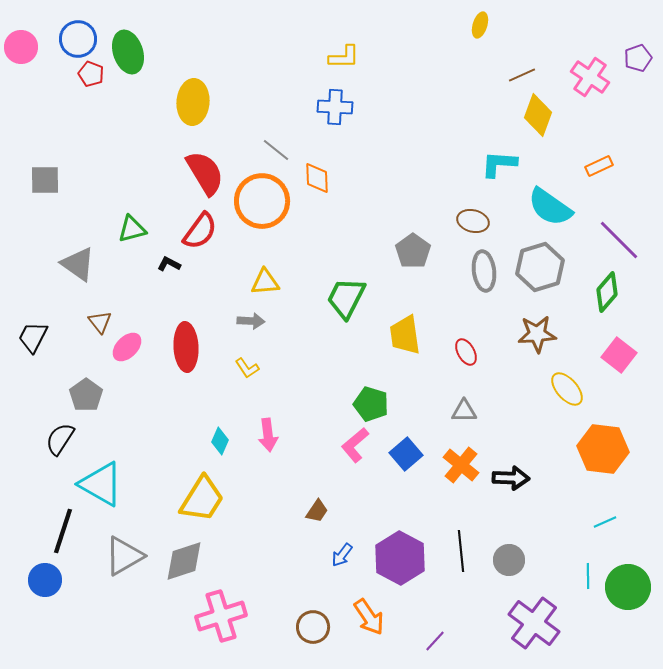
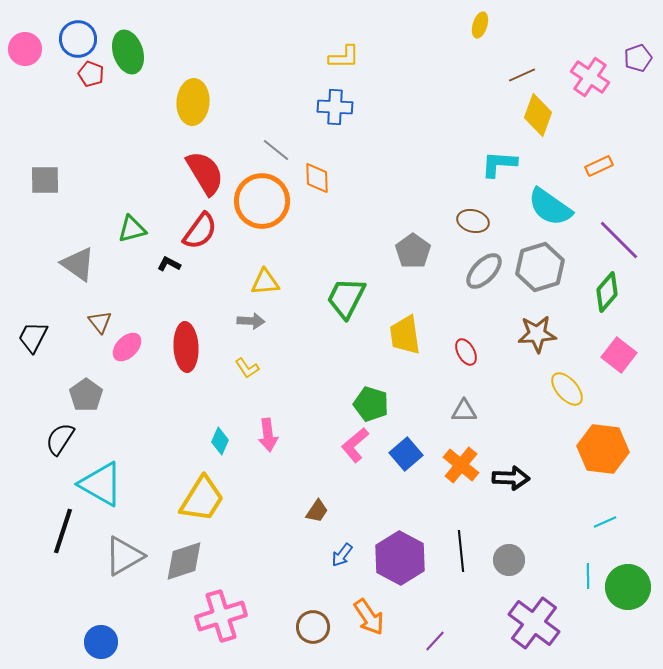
pink circle at (21, 47): moved 4 px right, 2 px down
gray ellipse at (484, 271): rotated 51 degrees clockwise
blue circle at (45, 580): moved 56 px right, 62 px down
